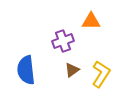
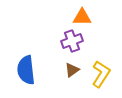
orange triangle: moved 9 px left, 4 px up
purple cross: moved 9 px right
